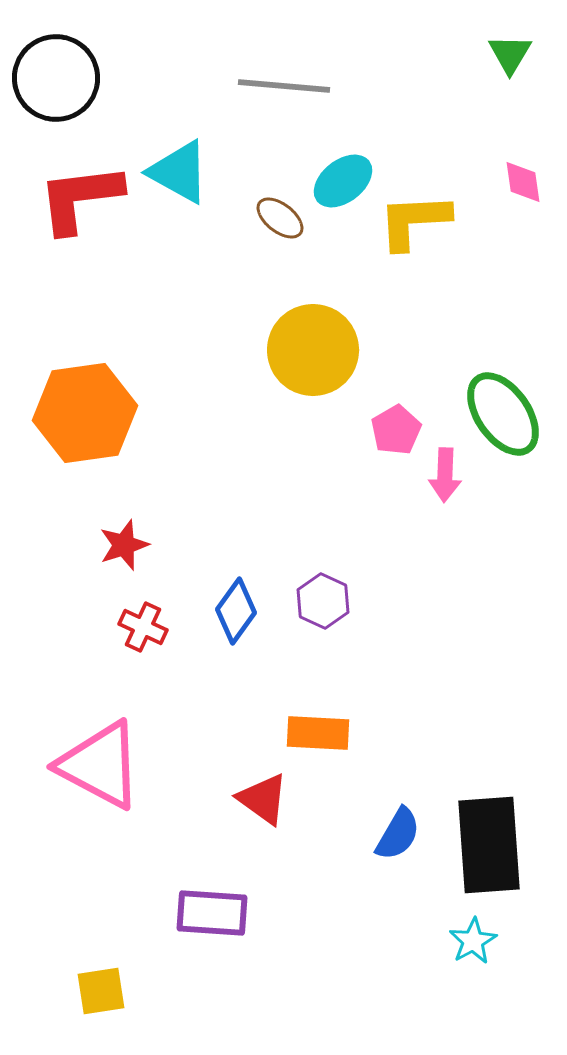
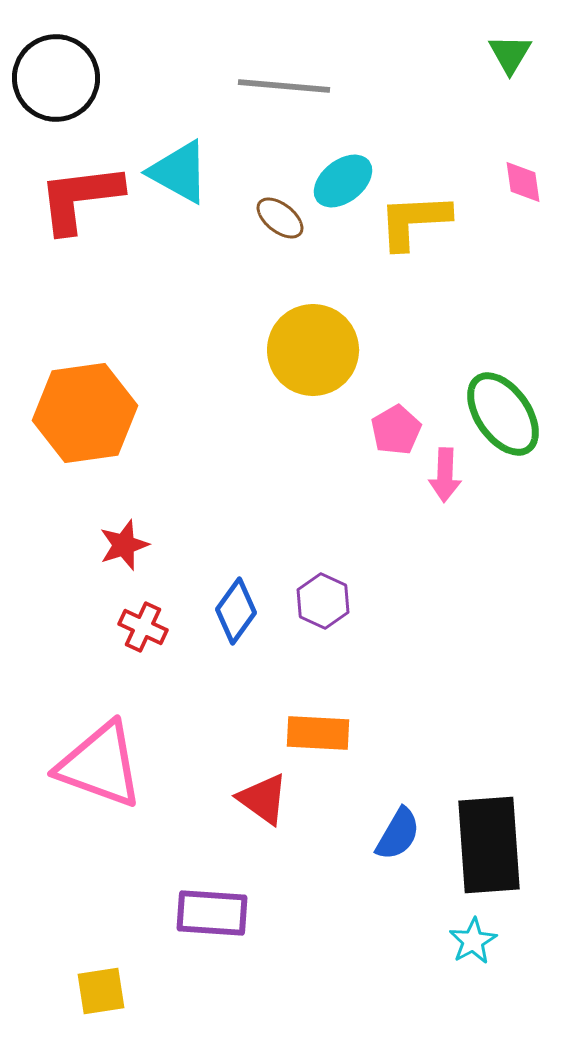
pink triangle: rotated 8 degrees counterclockwise
